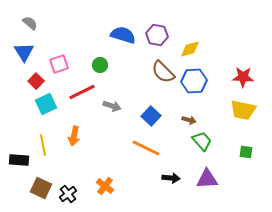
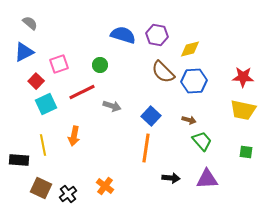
blue triangle: rotated 35 degrees clockwise
orange line: rotated 72 degrees clockwise
